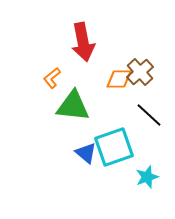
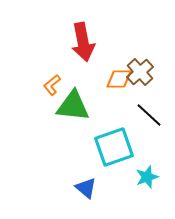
orange L-shape: moved 7 px down
blue triangle: moved 35 px down
